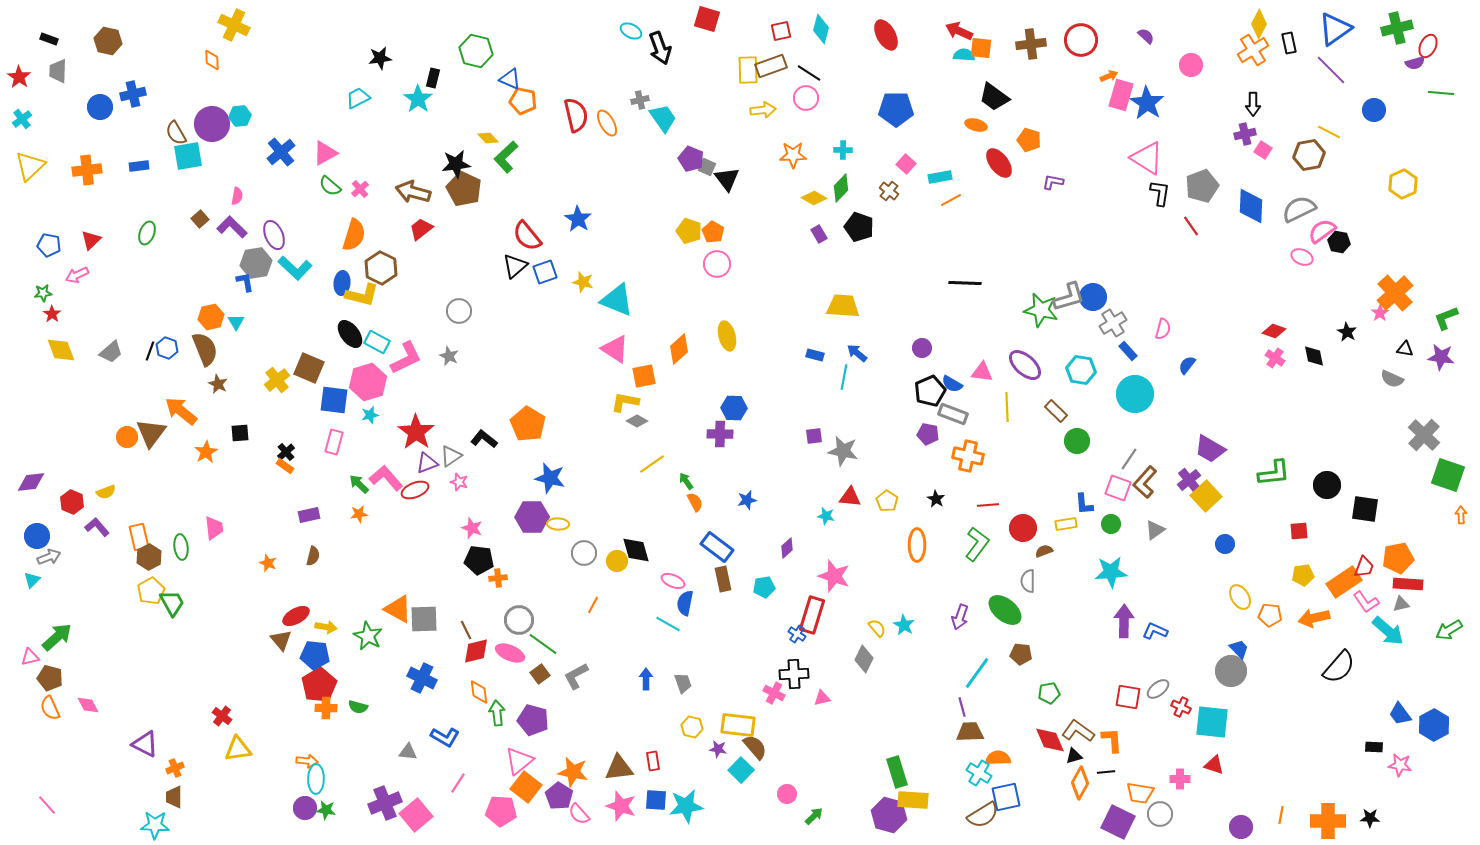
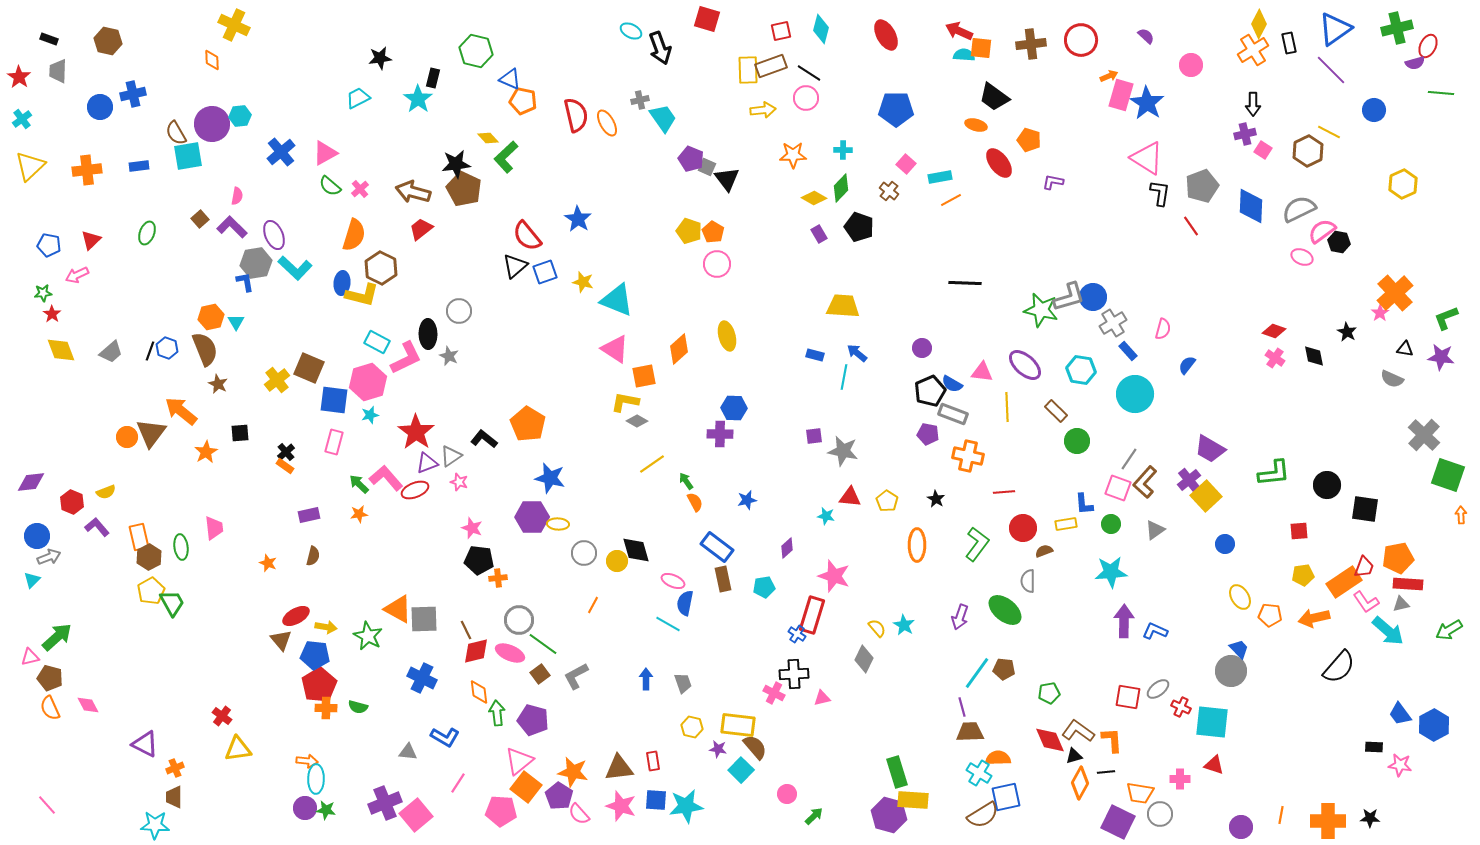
brown hexagon at (1309, 155): moved 1 px left, 4 px up; rotated 16 degrees counterclockwise
black ellipse at (350, 334): moved 78 px right; rotated 36 degrees clockwise
red line at (988, 505): moved 16 px right, 13 px up
brown pentagon at (1021, 654): moved 17 px left, 15 px down
